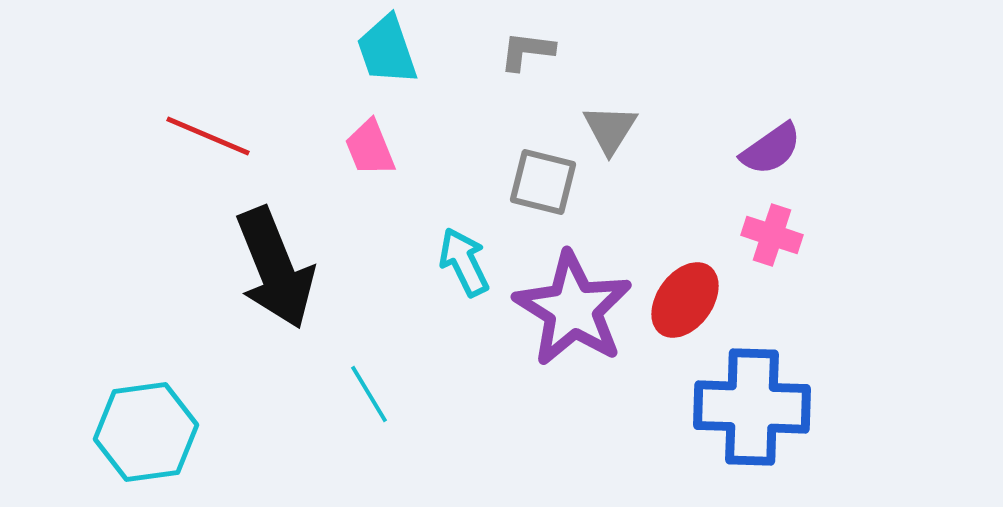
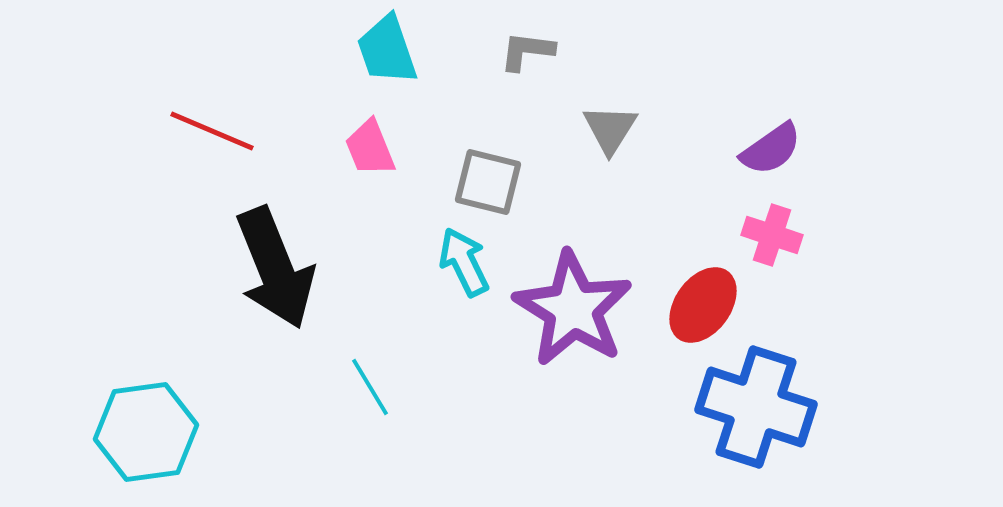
red line: moved 4 px right, 5 px up
gray square: moved 55 px left
red ellipse: moved 18 px right, 5 px down
cyan line: moved 1 px right, 7 px up
blue cross: moved 4 px right; rotated 16 degrees clockwise
